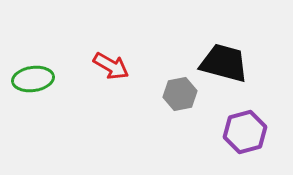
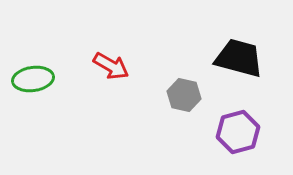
black trapezoid: moved 15 px right, 5 px up
gray hexagon: moved 4 px right, 1 px down; rotated 24 degrees clockwise
purple hexagon: moved 7 px left
